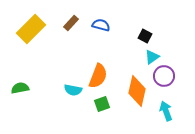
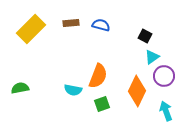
brown rectangle: rotated 42 degrees clockwise
orange diamond: rotated 12 degrees clockwise
